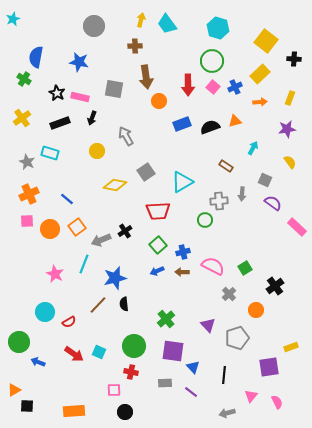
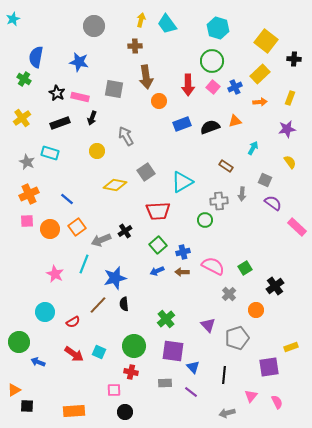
red semicircle at (69, 322): moved 4 px right
